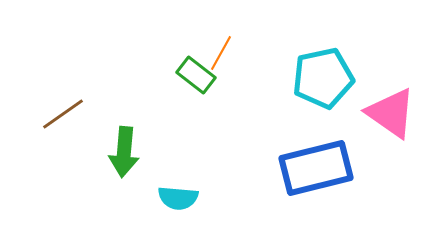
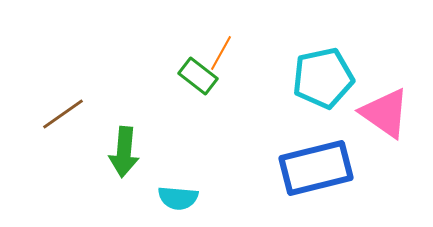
green rectangle: moved 2 px right, 1 px down
pink triangle: moved 6 px left
